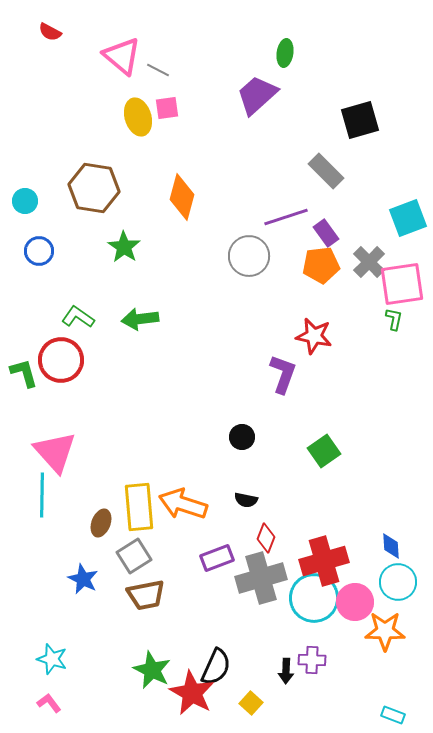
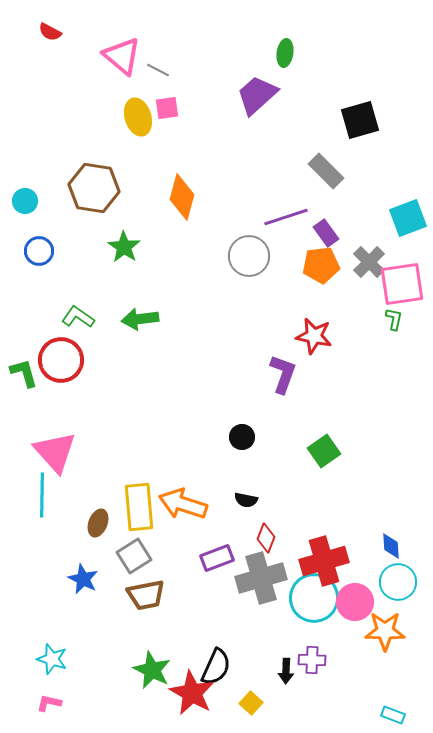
brown ellipse at (101, 523): moved 3 px left
pink L-shape at (49, 703): rotated 40 degrees counterclockwise
